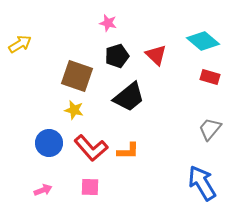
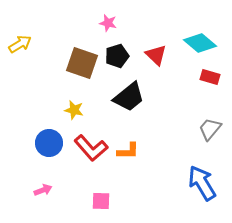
cyan diamond: moved 3 px left, 2 px down
brown square: moved 5 px right, 13 px up
pink square: moved 11 px right, 14 px down
